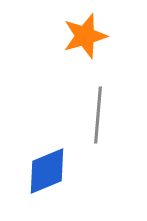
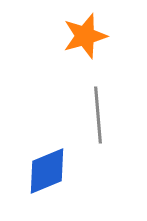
gray line: rotated 10 degrees counterclockwise
